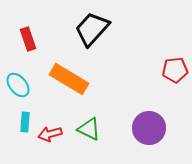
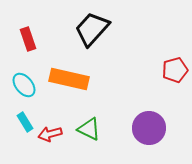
red pentagon: rotated 10 degrees counterclockwise
orange rectangle: rotated 18 degrees counterclockwise
cyan ellipse: moved 6 px right
cyan rectangle: rotated 36 degrees counterclockwise
